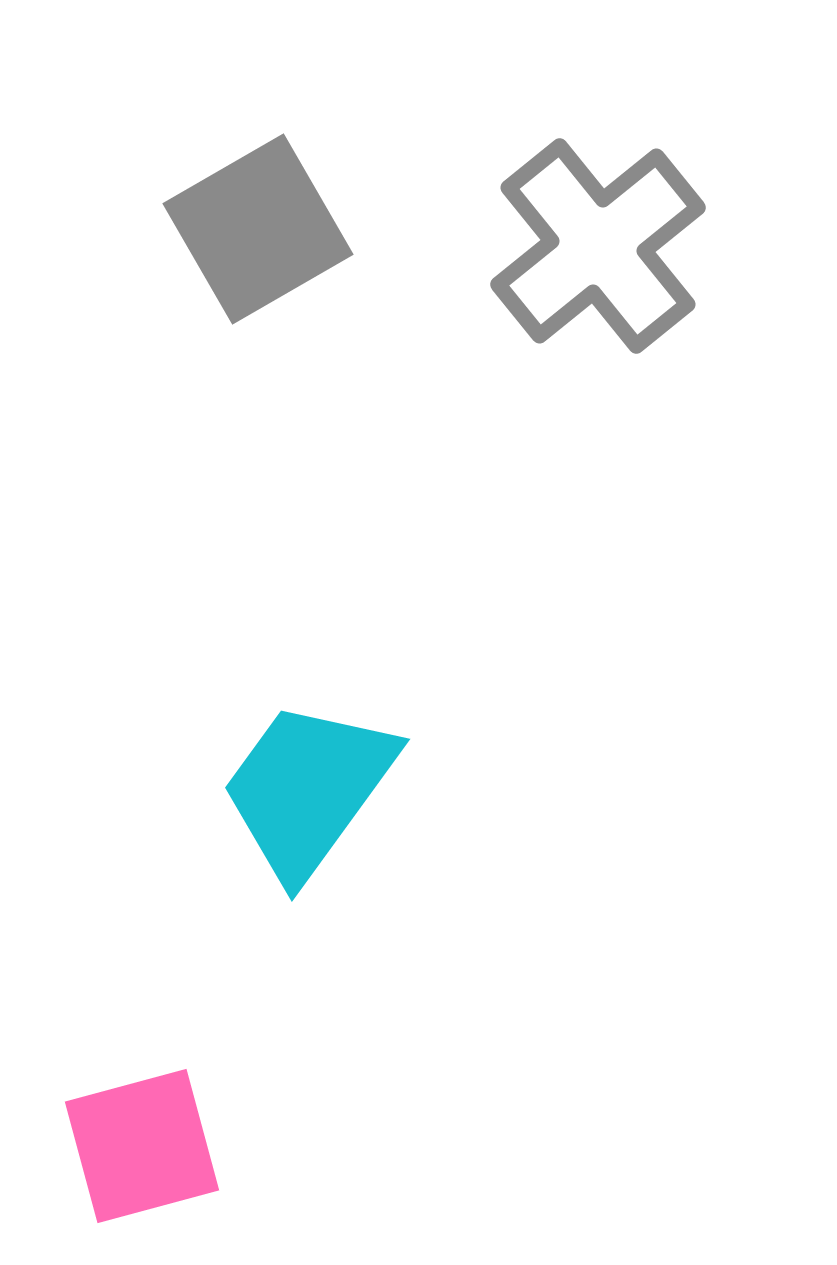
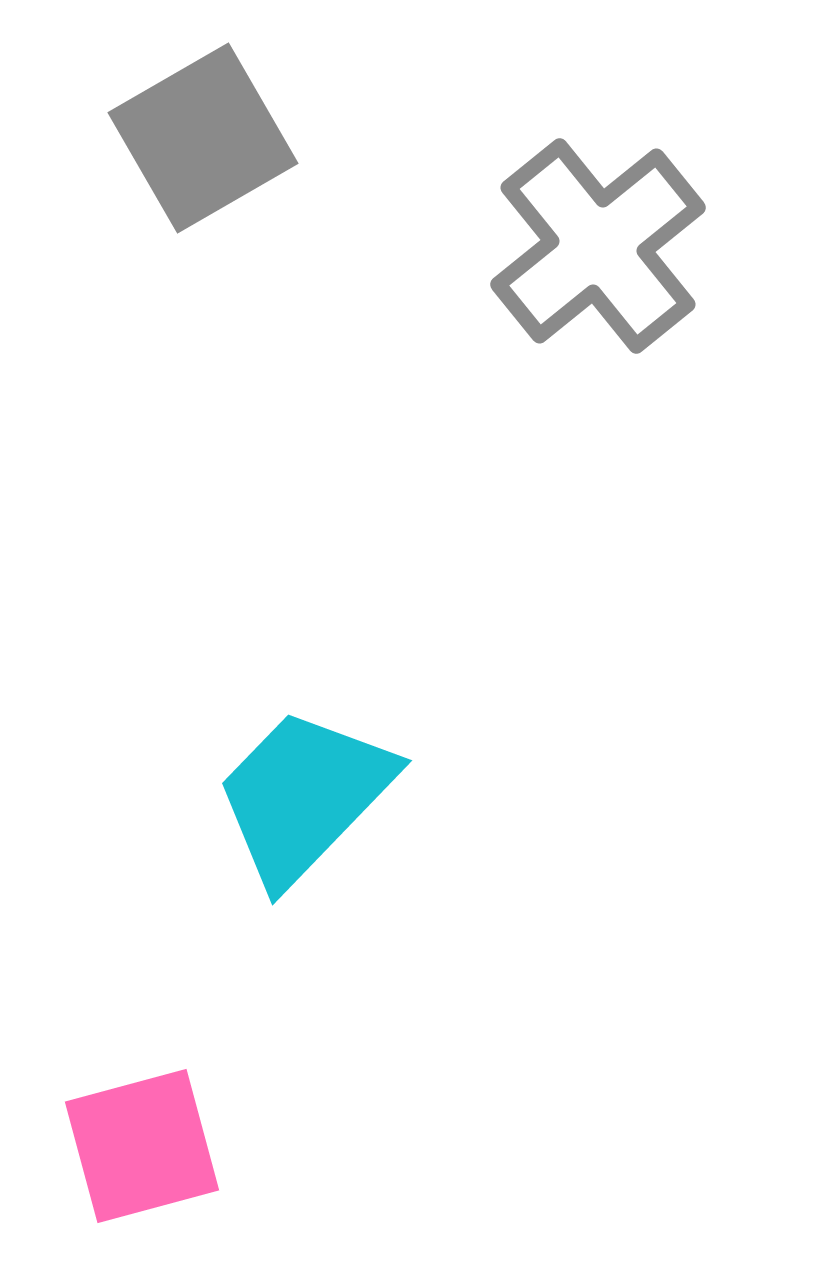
gray square: moved 55 px left, 91 px up
cyan trapezoid: moved 4 px left, 7 px down; rotated 8 degrees clockwise
